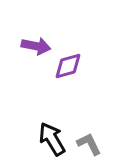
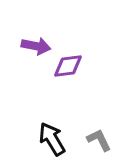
purple diamond: rotated 8 degrees clockwise
gray L-shape: moved 10 px right, 4 px up
